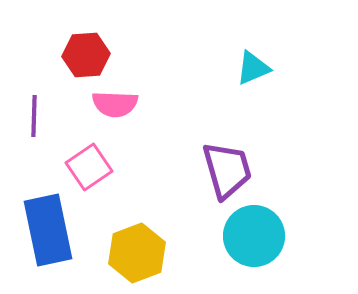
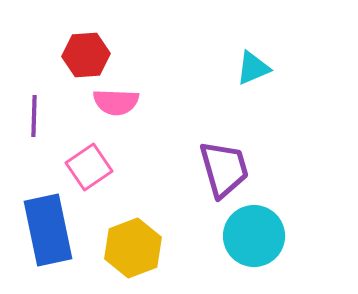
pink semicircle: moved 1 px right, 2 px up
purple trapezoid: moved 3 px left, 1 px up
yellow hexagon: moved 4 px left, 5 px up
